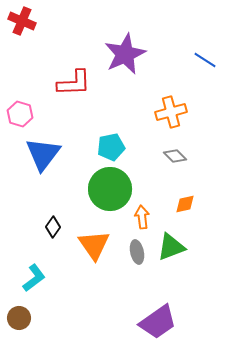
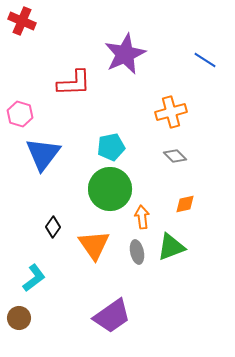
purple trapezoid: moved 46 px left, 6 px up
